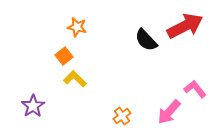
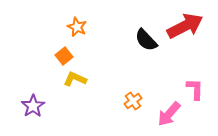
orange star: rotated 12 degrees clockwise
yellow L-shape: rotated 20 degrees counterclockwise
pink L-shape: rotated 40 degrees clockwise
pink arrow: moved 2 px down
orange cross: moved 11 px right, 15 px up
